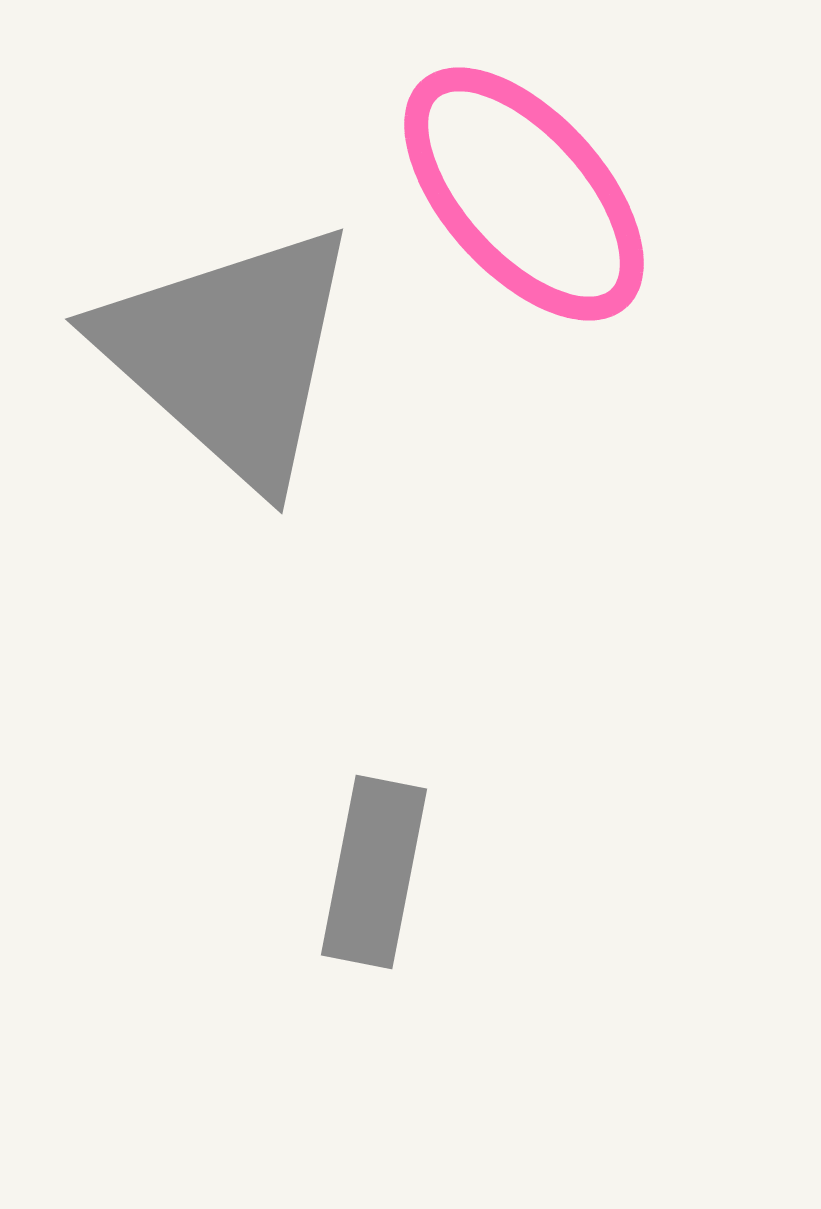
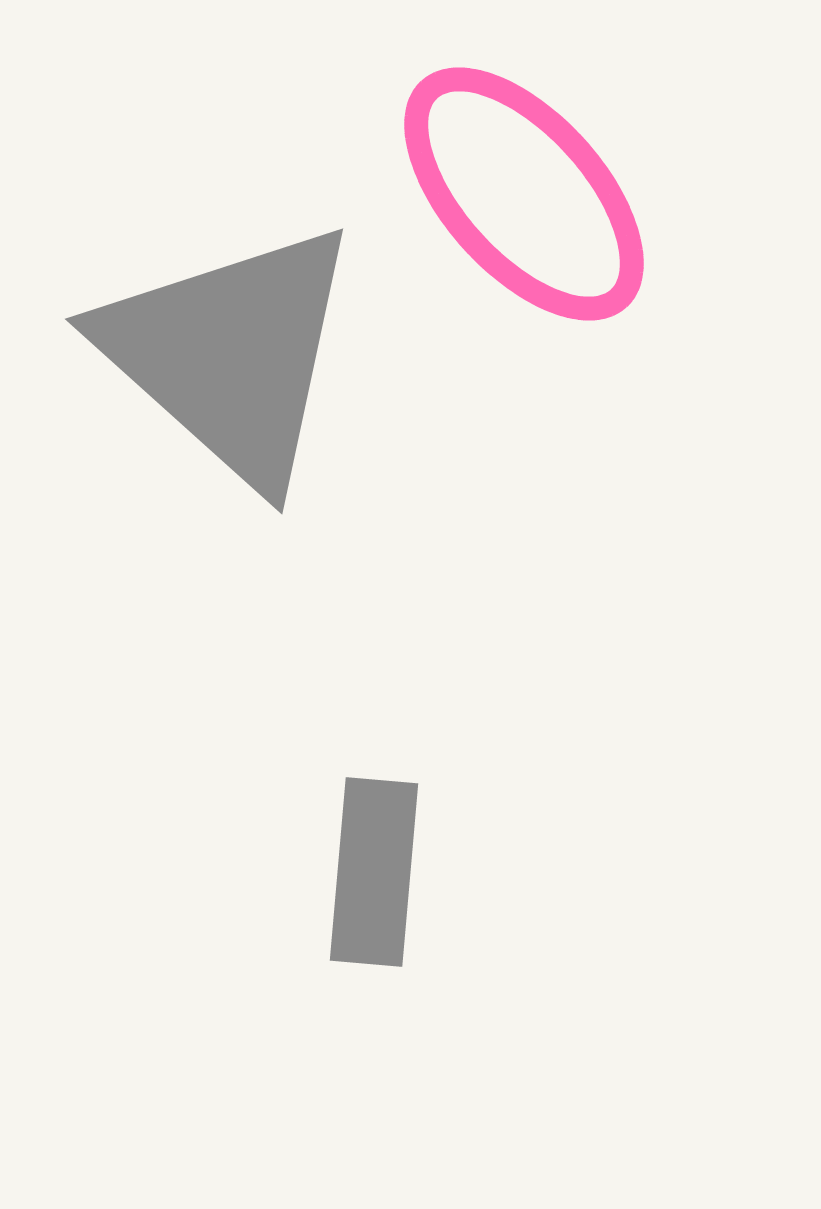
gray rectangle: rotated 6 degrees counterclockwise
